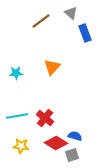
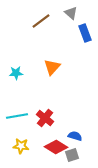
red diamond: moved 4 px down
